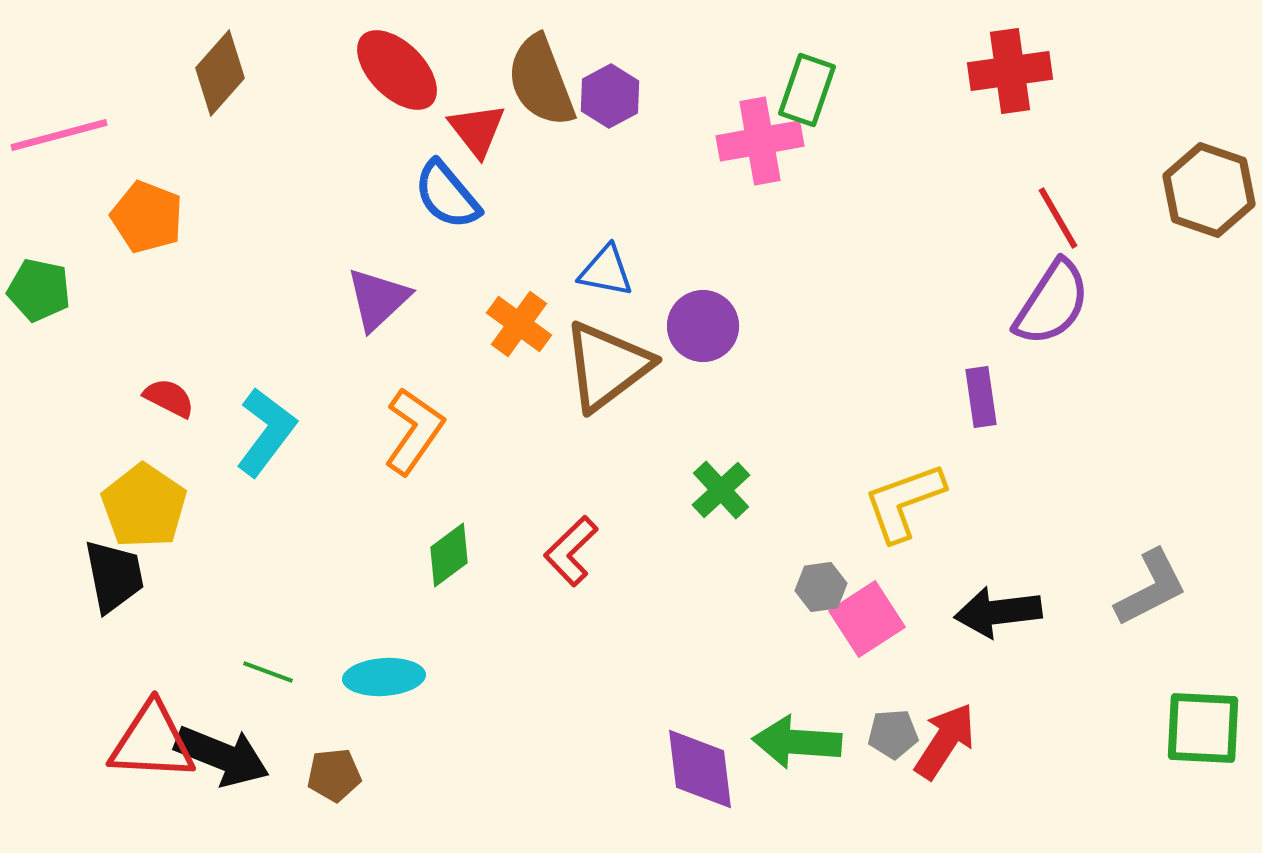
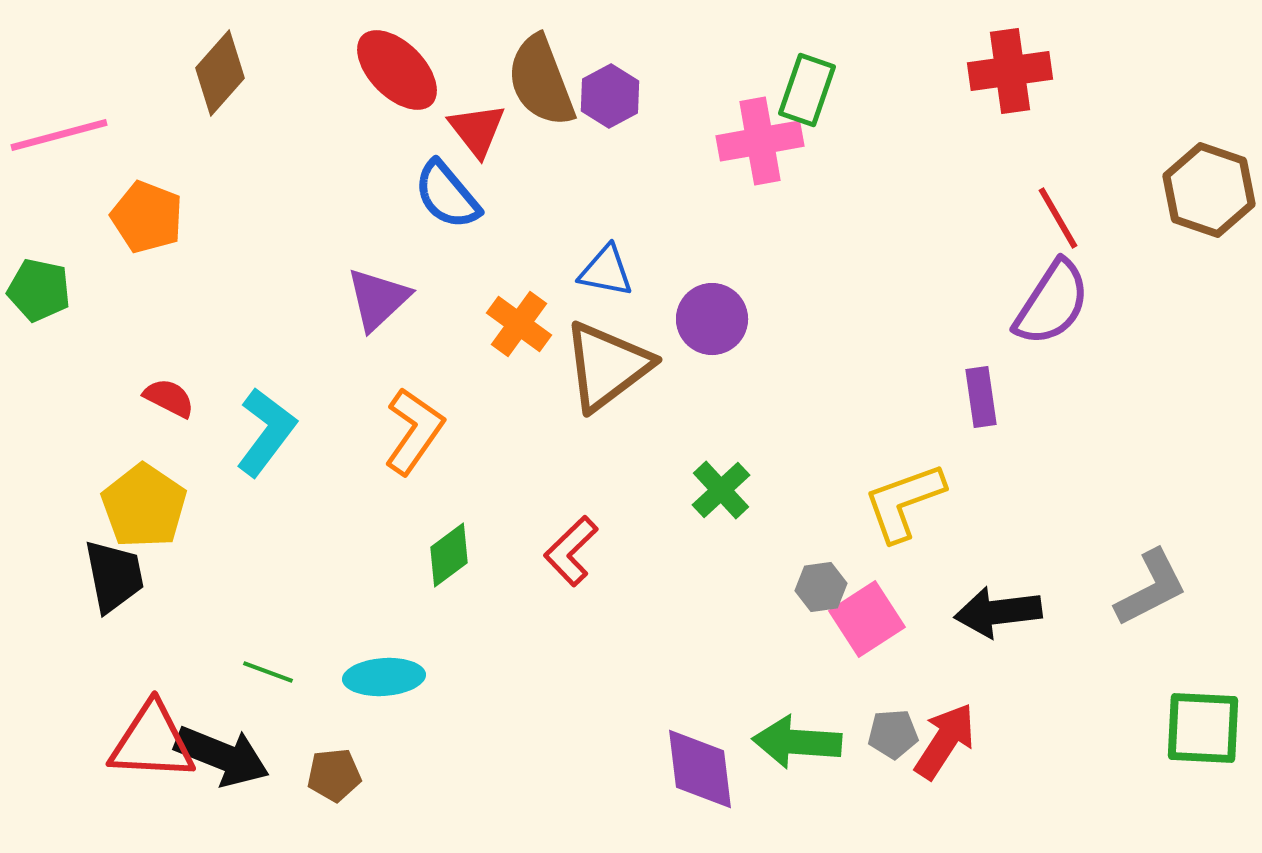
purple circle at (703, 326): moved 9 px right, 7 px up
